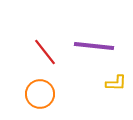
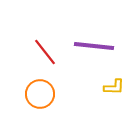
yellow L-shape: moved 2 px left, 4 px down
